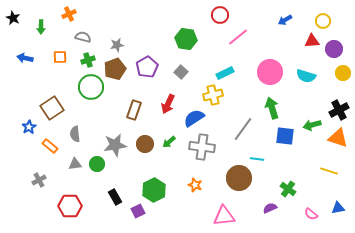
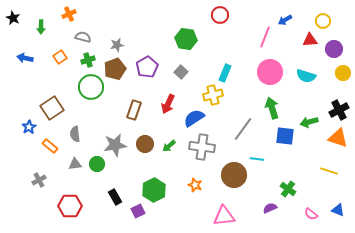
pink line at (238, 37): moved 27 px right; rotated 30 degrees counterclockwise
red triangle at (312, 41): moved 2 px left, 1 px up
orange square at (60, 57): rotated 32 degrees counterclockwise
cyan rectangle at (225, 73): rotated 42 degrees counterclockwise
green arrow at (312, 125): moved 3 px left, 3 px up
green arrow at (169, 142): moved 4 px down
brown circle at (239, 178): moved 5 px left, 3 px up
blue triangle at (338, 208): moved 2 px down; rotated 32 degrees clockwise
